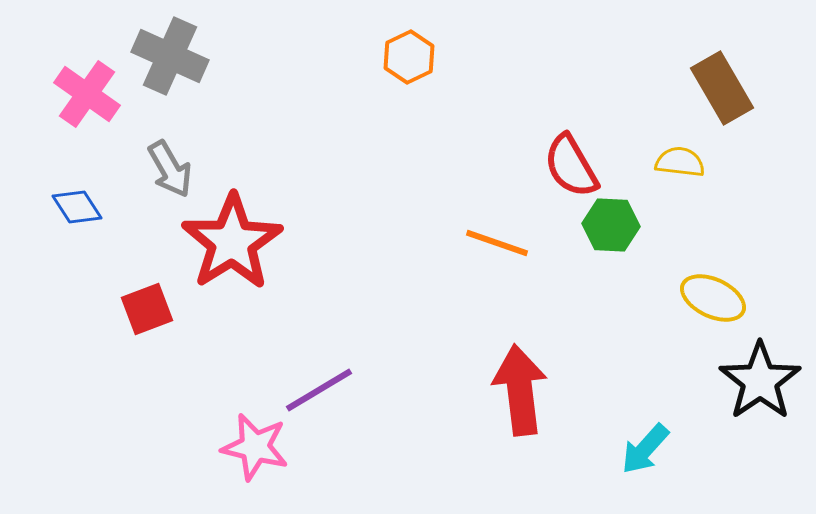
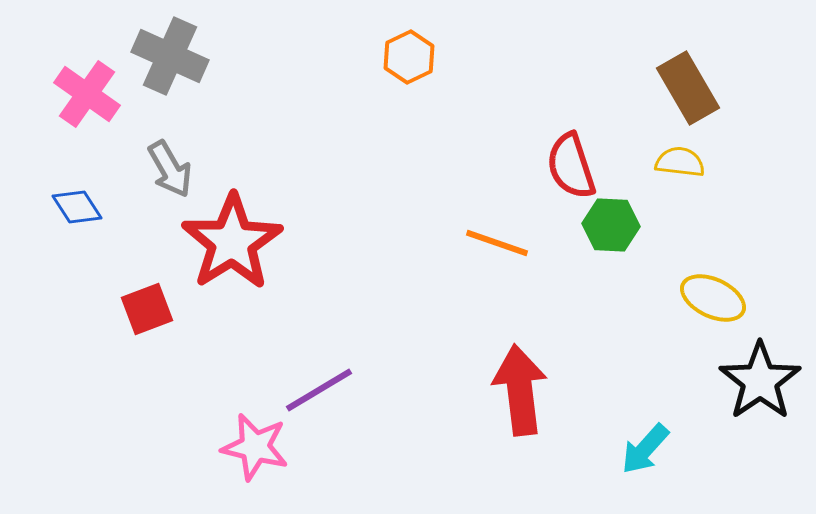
brown rectangle: moved 34 px left
red semicircle: rotated 12 degrees clockwise
